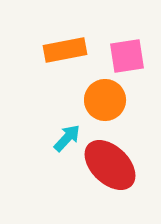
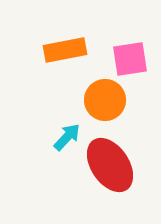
pink square: moved 3 px right, 3 px down
cyan arrow: moved 1 px up
red ellipse: rotated 12 degrees clockwise
